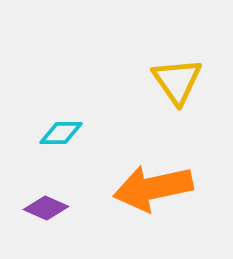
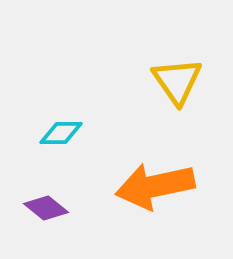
orange arrow: moved 2 px right, 2 px up
purple diamond: rotated 15 degrees clockwise
